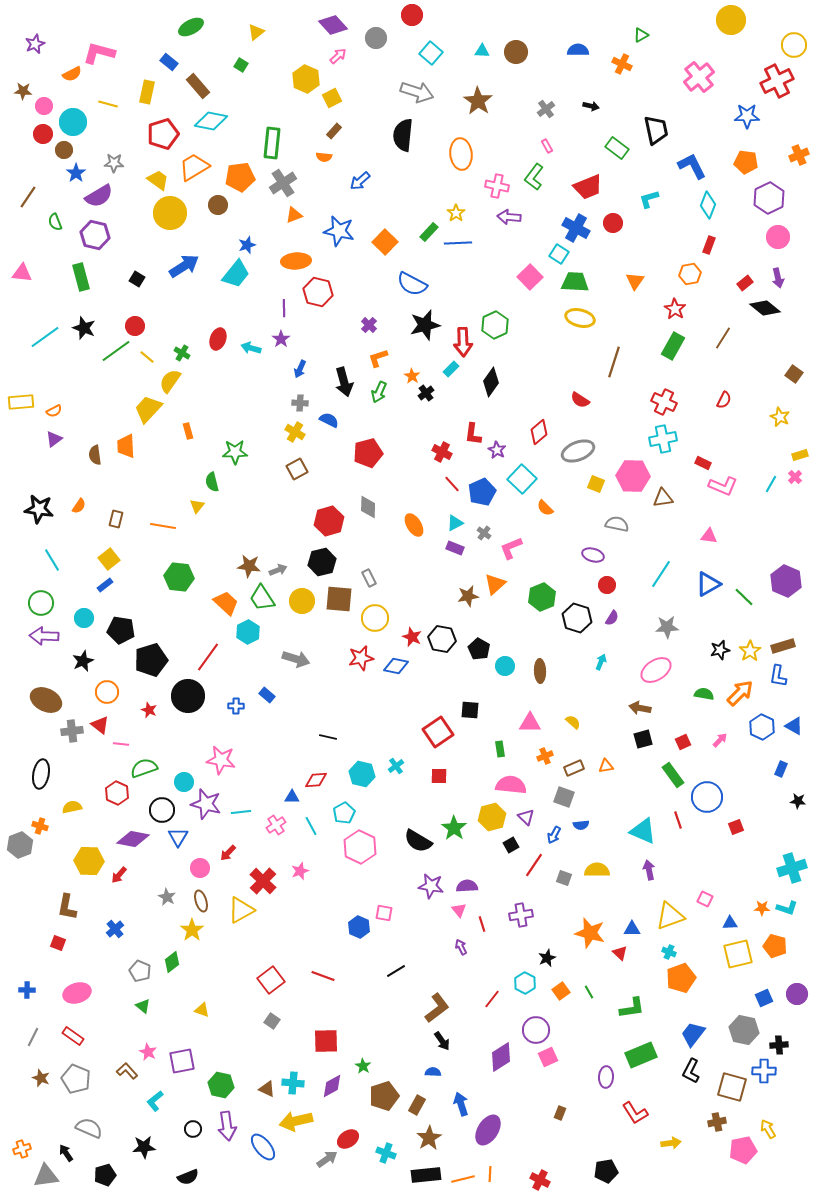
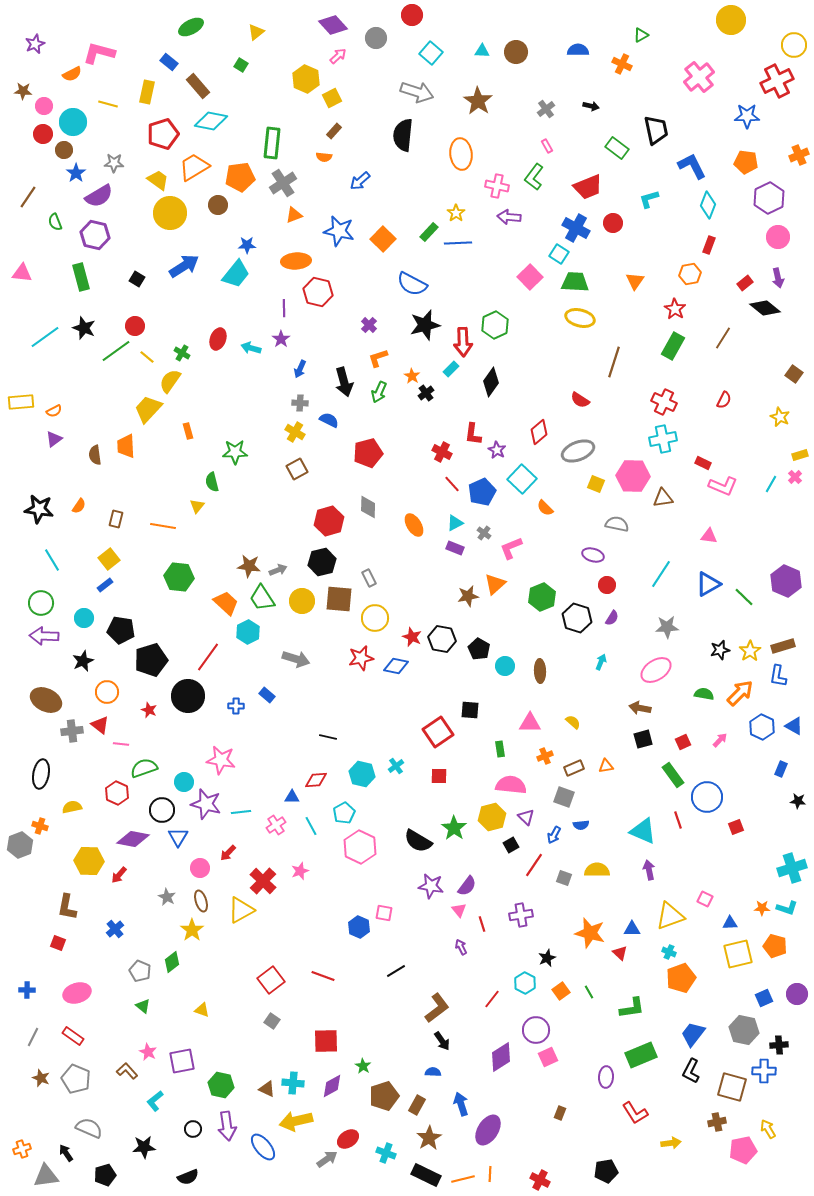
orange square at (385, 242): moved 2 px left, 3 px up
blue star at (247, 245): rotated 18 degrees clockwise
purple semicircle at (467, 886): rotated 130 degrees clockwise
black rectangle at (426, 1175): rotated 32 degrees clockwise
